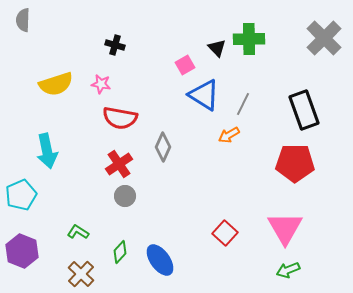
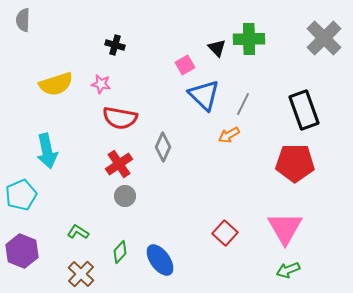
blue triangle: rotated 12 degrees clockwise
